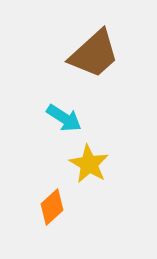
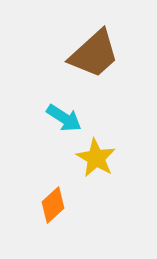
yellow star: moved 7 px right, 6 px up
orange diamond: moved 1 px right, 2 px up
